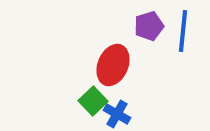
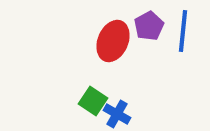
purple pentagon: rotated 12 degrees counterclockwise
red ellipse: moved 24 px up
green square: rotated 12 degrees counterclockwise
